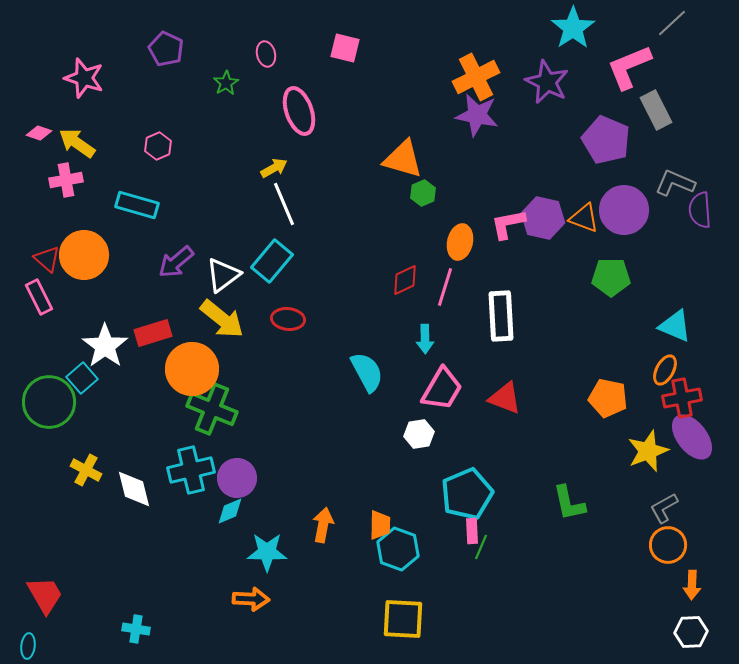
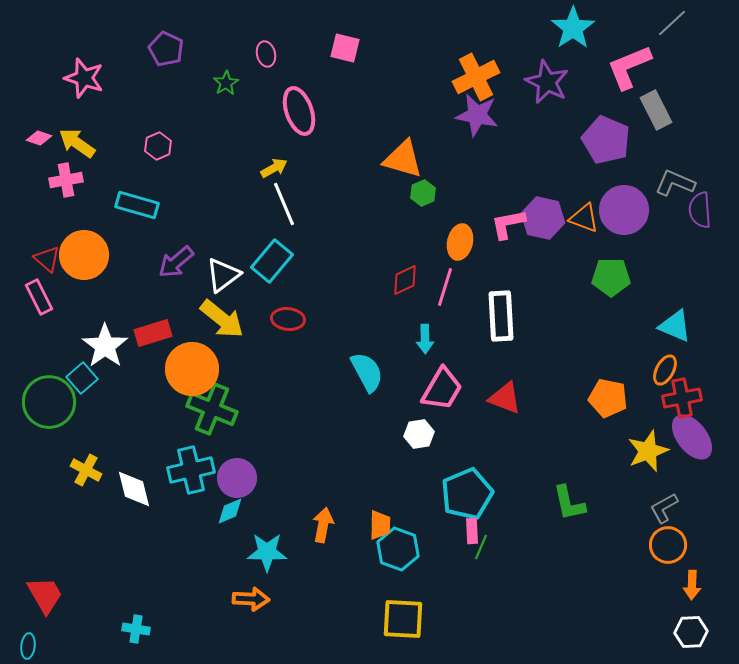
pink diamond at (39, 133): moved 5 px down
